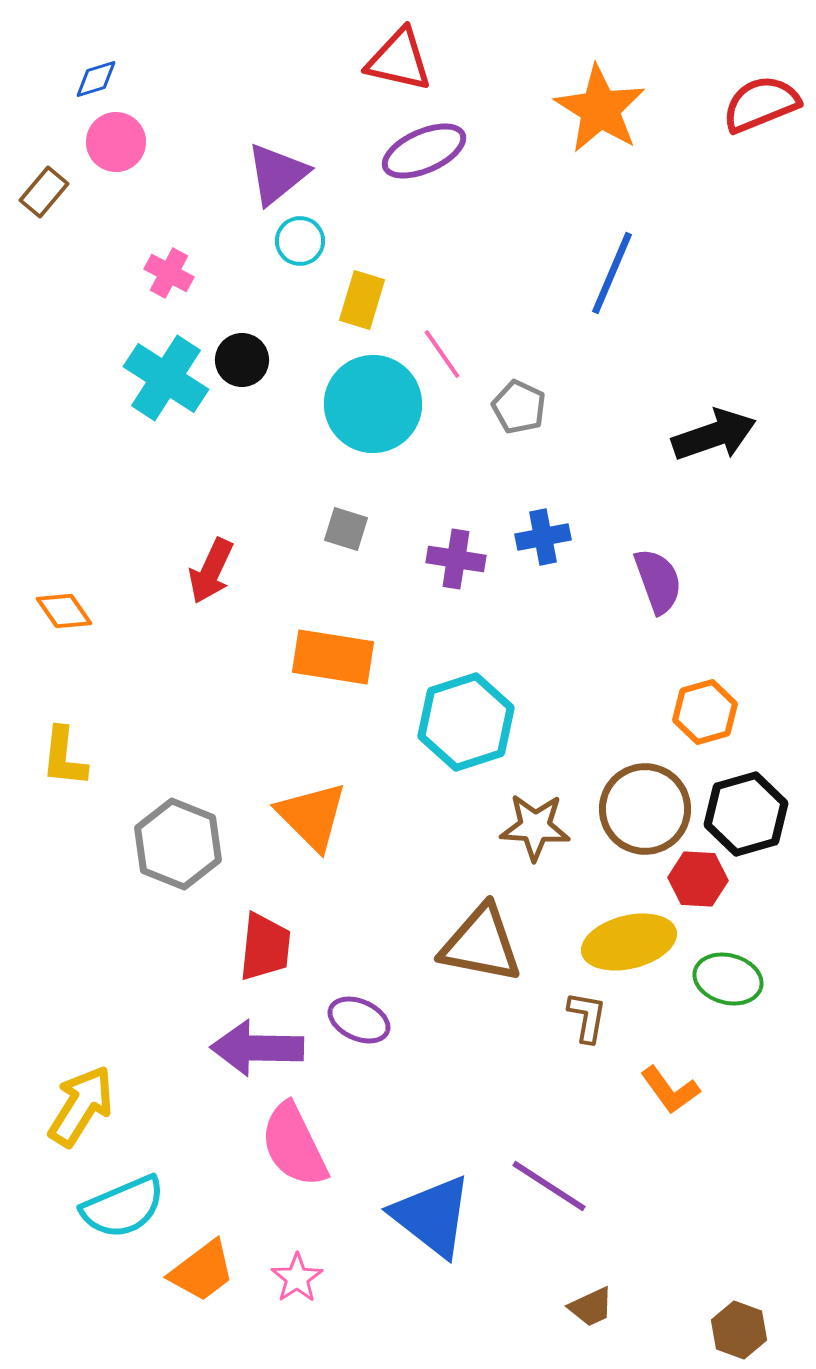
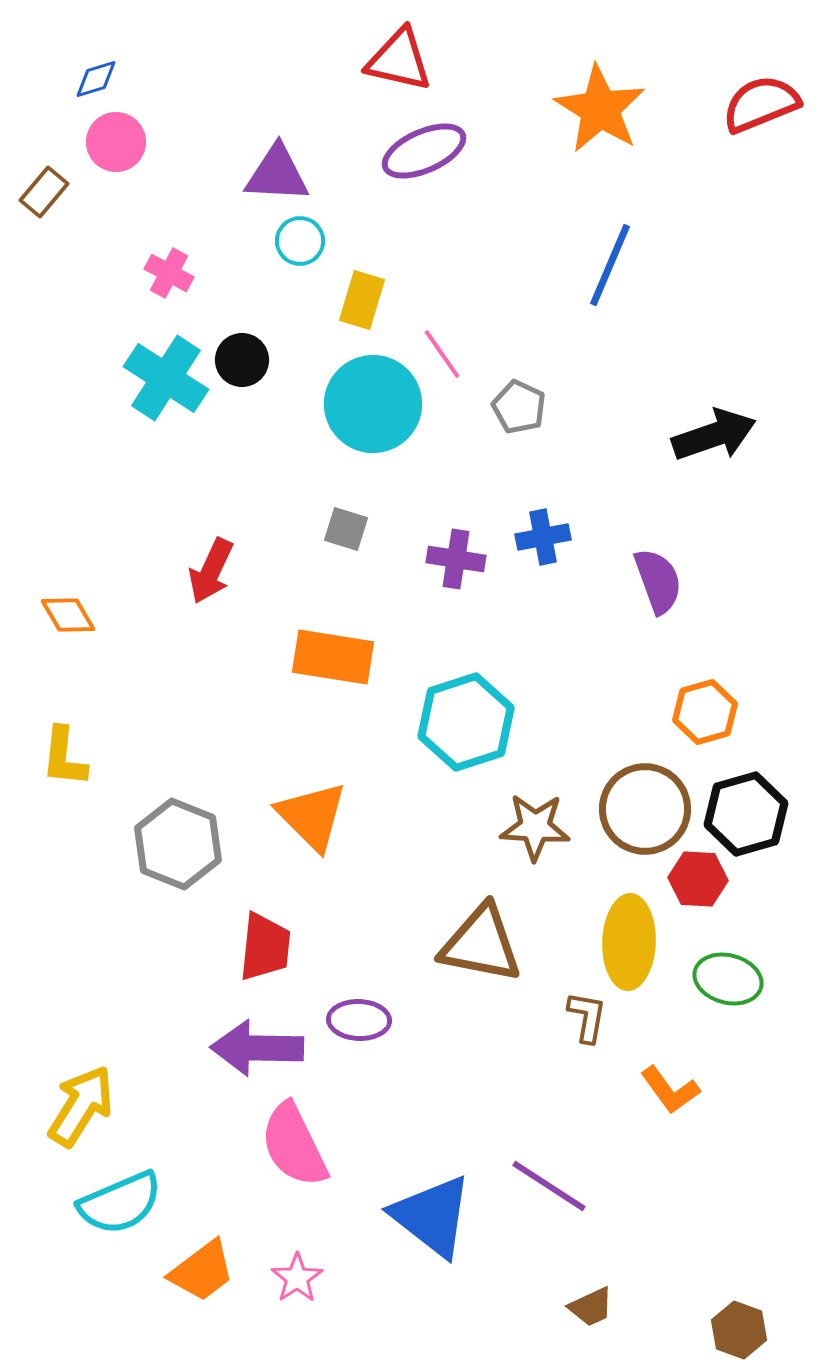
purple triangle at (277, 174): rotated 42 degrees clockwise
blue line at (612, 273): moved 2 px left, 8 px up
orange diamond at (64, 611): moved 4 px right, 4 px down; rotated 4 degrees clockwise
yellow ellipse at (629, 942): rotated 74 degrees counterclockwise
purple ellipse at (359, 1020): rotated 22 degrees counterclockwise
cyan semicircle at (123, 1207): moved 3 px left, 4 px up
